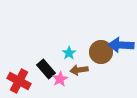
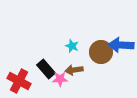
cyan star: moved 3 px right, 7 px up; rotated 16 degrees counterclockwise
brown arrow: moved 5 px left
pink star: rotated 28 degrees clockwise
